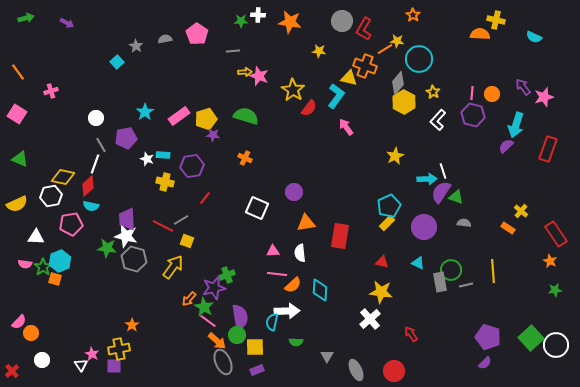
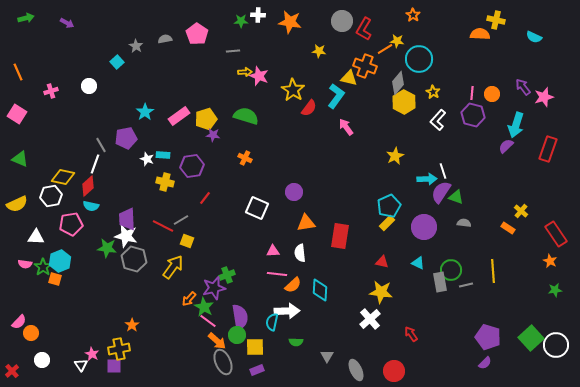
orange line at (18, 72): rotated 12 degrees clockwise
white circle at (96, 118): moved 7 px left, 32 px up
